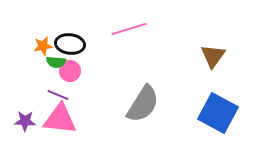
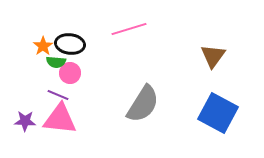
orange star: rotated 24 degrees counterclockwise
pink circle: moved 2 px down
